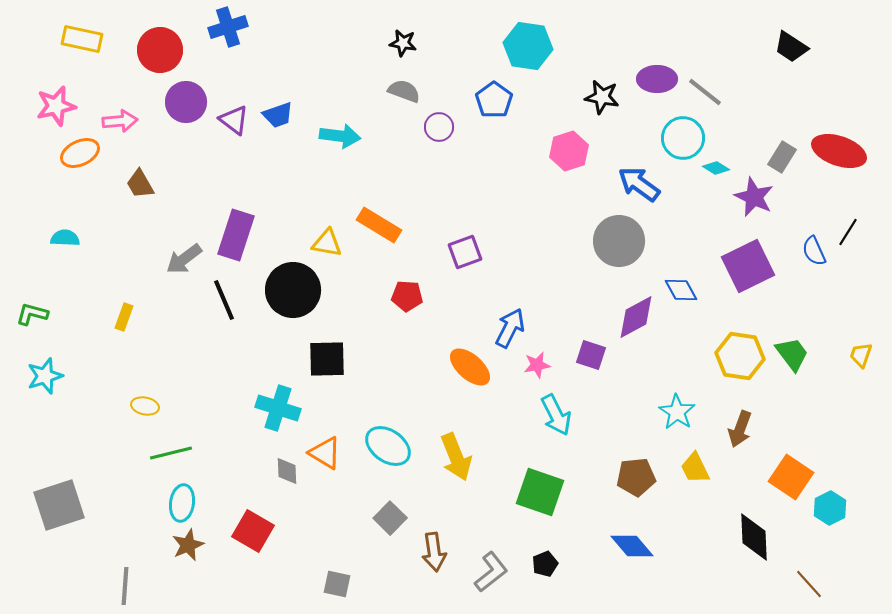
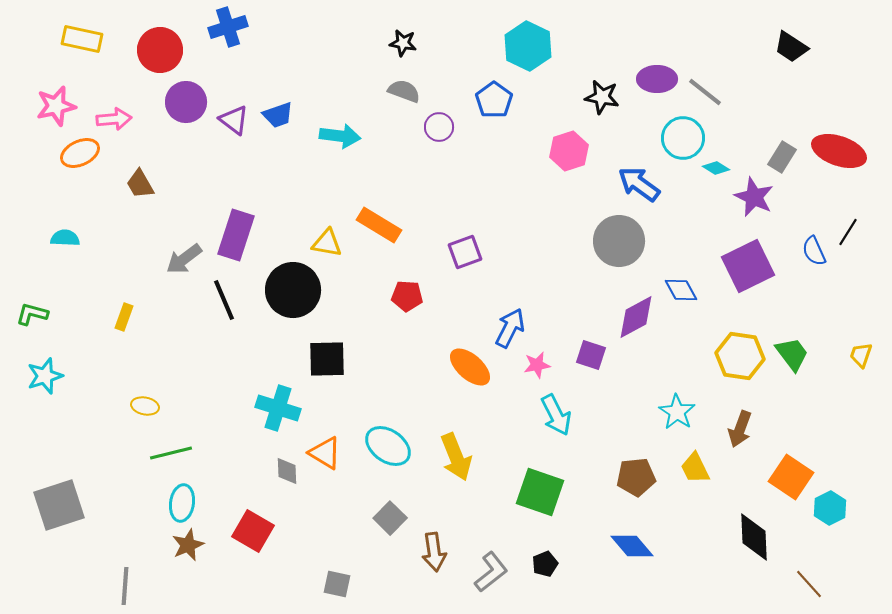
cyan hexagon at (528, 46): rotated 18 degrees clockwise
pink arrow at (120, 121): moved 6 px left, 2 px up
